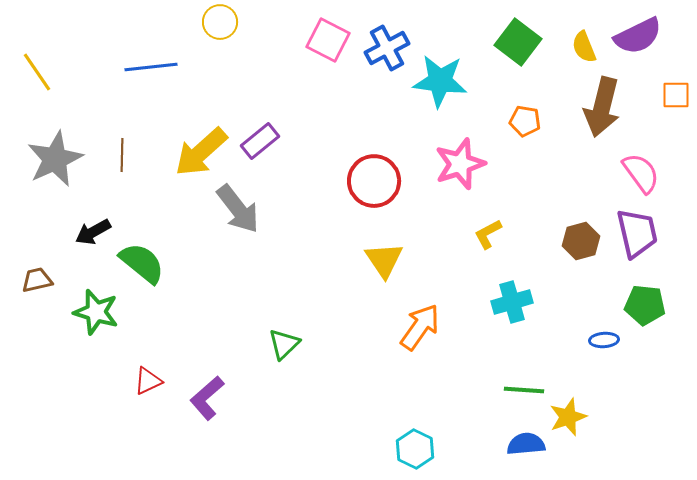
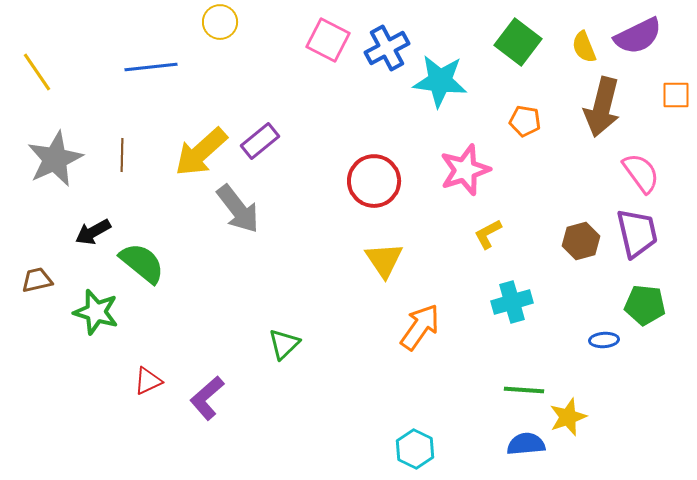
pink star: moved 5 px right, 6 px down
